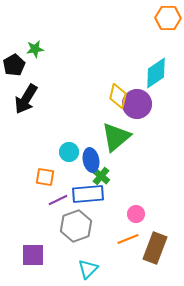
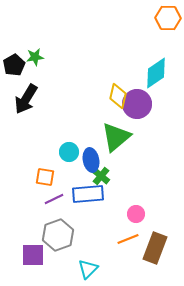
green star: moved 8 px down
purple line: moved 4 px left, 1 px up
gray hexagon: moved 18 px left, 9 px down
